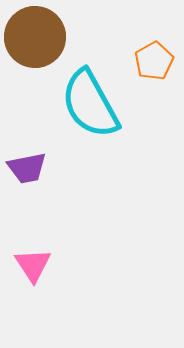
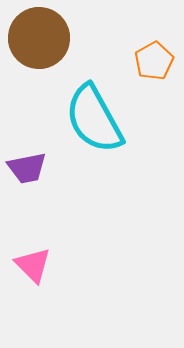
brown circle: moved 4 px right, 1 px down
cyan semicircle: moved 4 px right, 15 px down
pink triangle: rotated 12 degrees counterclockwise
